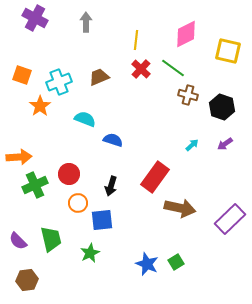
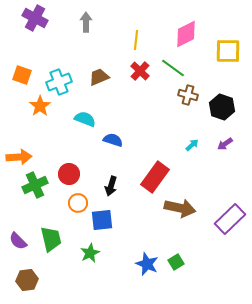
yellow square: rotated 12 degrees counterclockwise
red cross: moved 1 px left, 2 px down
